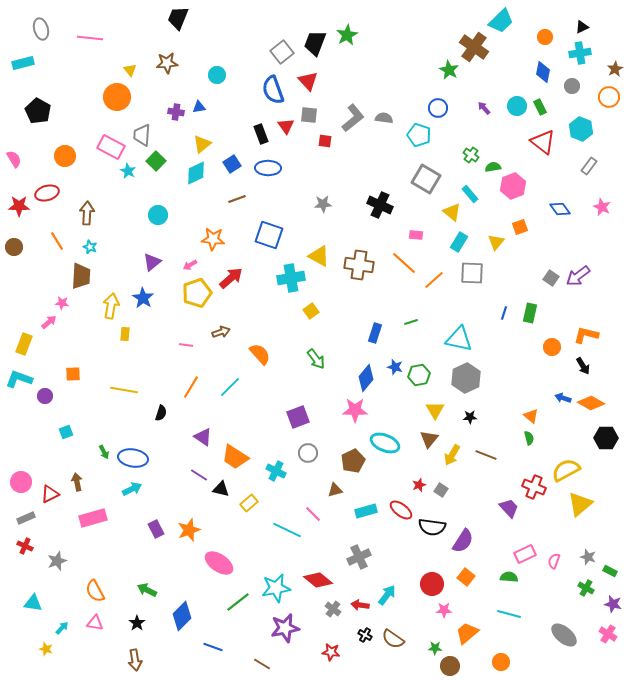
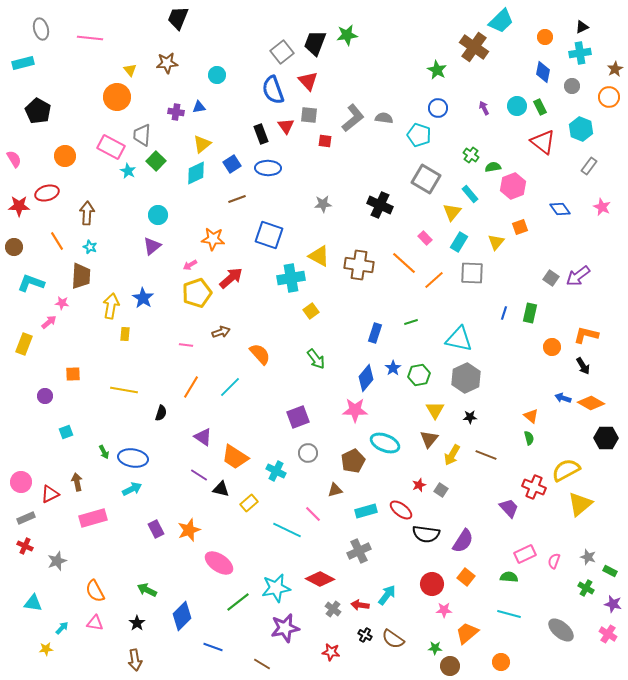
green star at (347, 35): rotated 20 degrees clockwise
green star at (449, 70): moved 12 px left
purple arrow at (484, 108): rotated 16 degrees clockwise
yellow triangle at (452, 212): rotated 30 degrees clockwise
pink rectangle at (416, 235): moved 9 px right, 3 px down; rotated 40 degrees clockwise
purple triangle at (152, 262): moved 16 px up
blue star at (395, 367): moved 2 px left, 1 px down; rotated 21 degrees clockwise
cyan L-shape at (19, 379): moved 12 px right, 96 px up
black semicircle at (432, 527): moved 6 px left, 7 px down
gray cross at (359, 557): moved 6 px up
red diamond at (318, 580): moved 2 px right, 1 px up; rotated 12 degrees counterclockwise
gray ellipse at (564, 635): moved 3 px left, 5 px up
yellow star at (46, 649): rotated 24 degrees counterclockwise
